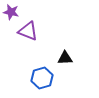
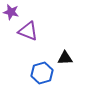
blue hexagon: moved 5 px up
